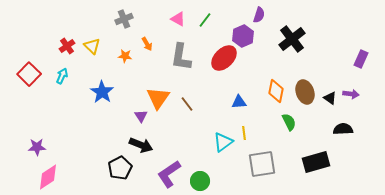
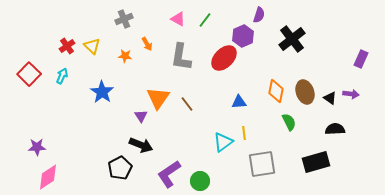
black semicircle: moved 8 px left
